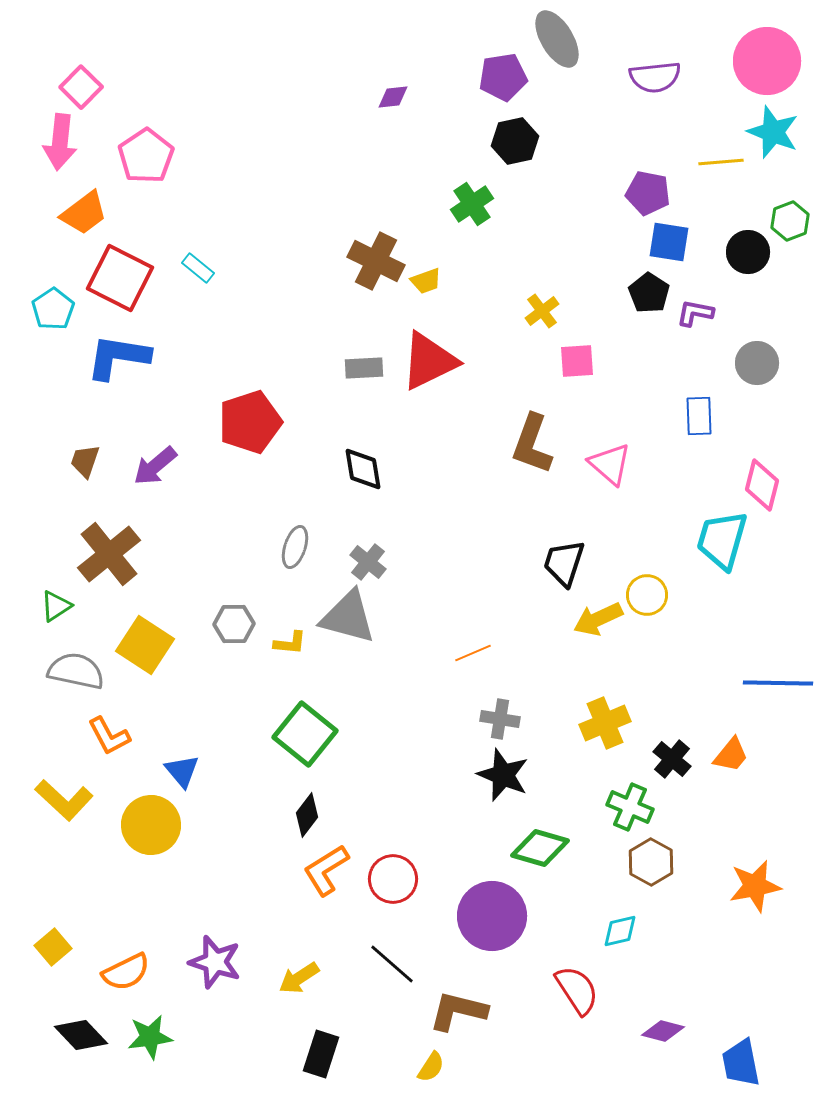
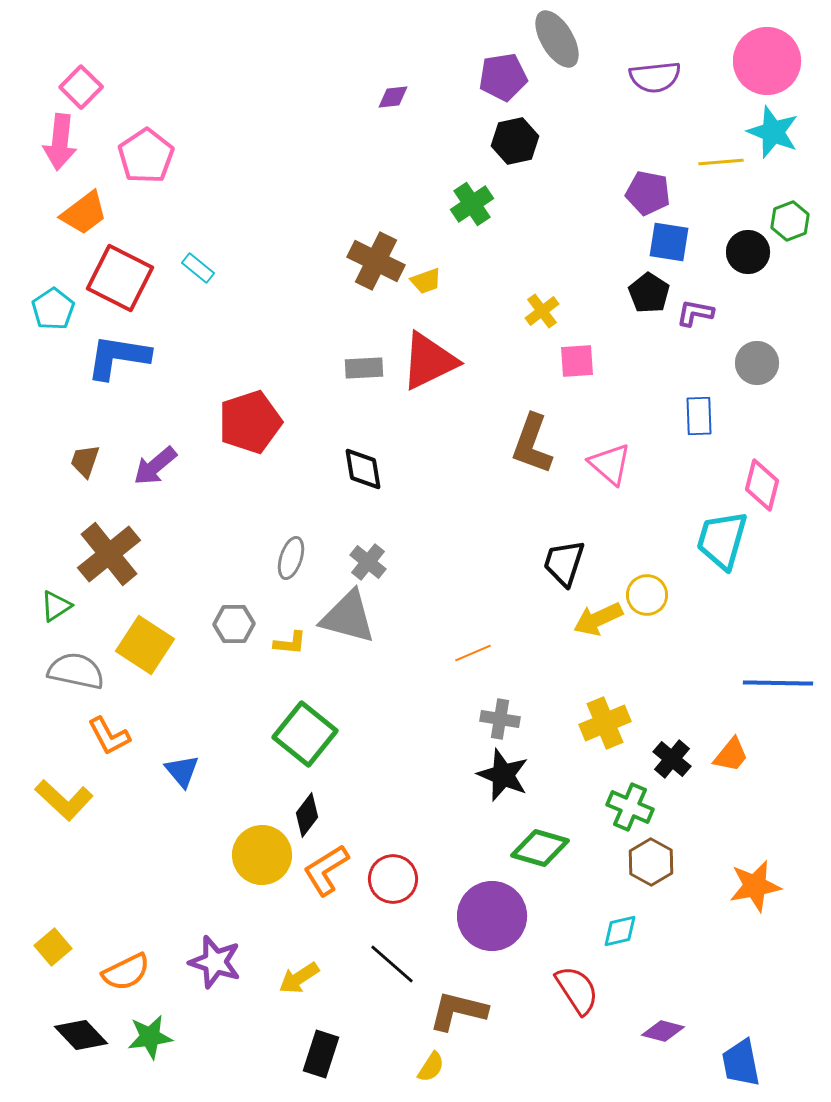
gray ellipse at (295, 547): moved 4 px left, 11 px down
yellow circle at (151, 825): moved 111 px right, 30 px down
